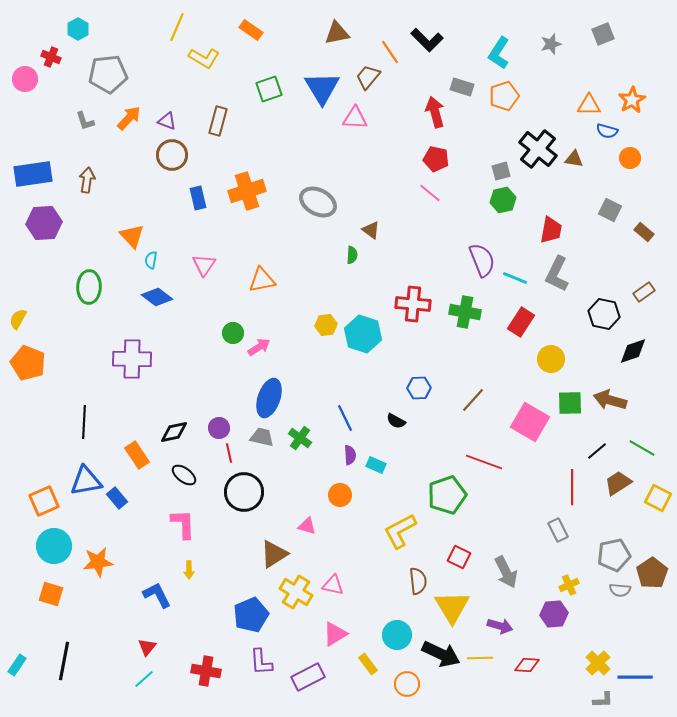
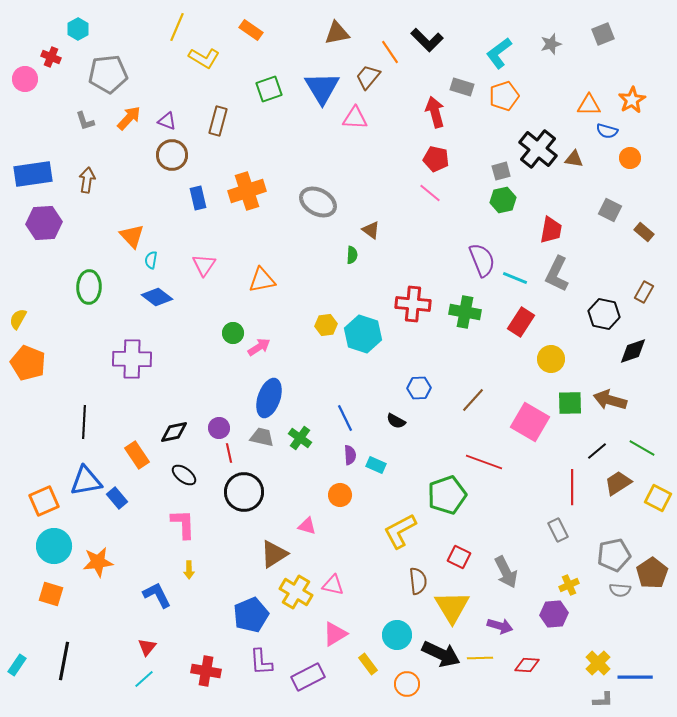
cyan L-shape at (499, 53): rotated 20 degrees clockwise
brown rectangle at (644, 292): rotated 25 degrees counterclockwise
